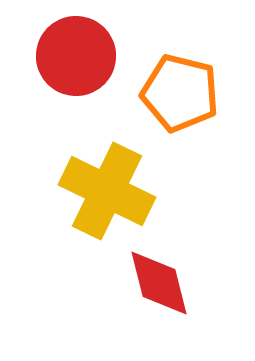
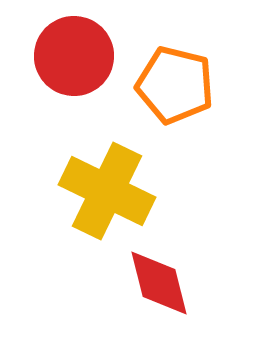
red circle: moved 2 px left
orange pentagon: moved 5 px left, 8 px up
